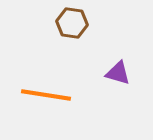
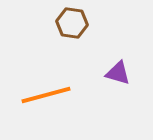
orange line: rotated 24 degrees counterclockwise
